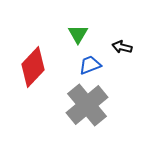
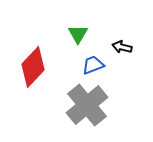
blue trapezoid: moved 3 px right
